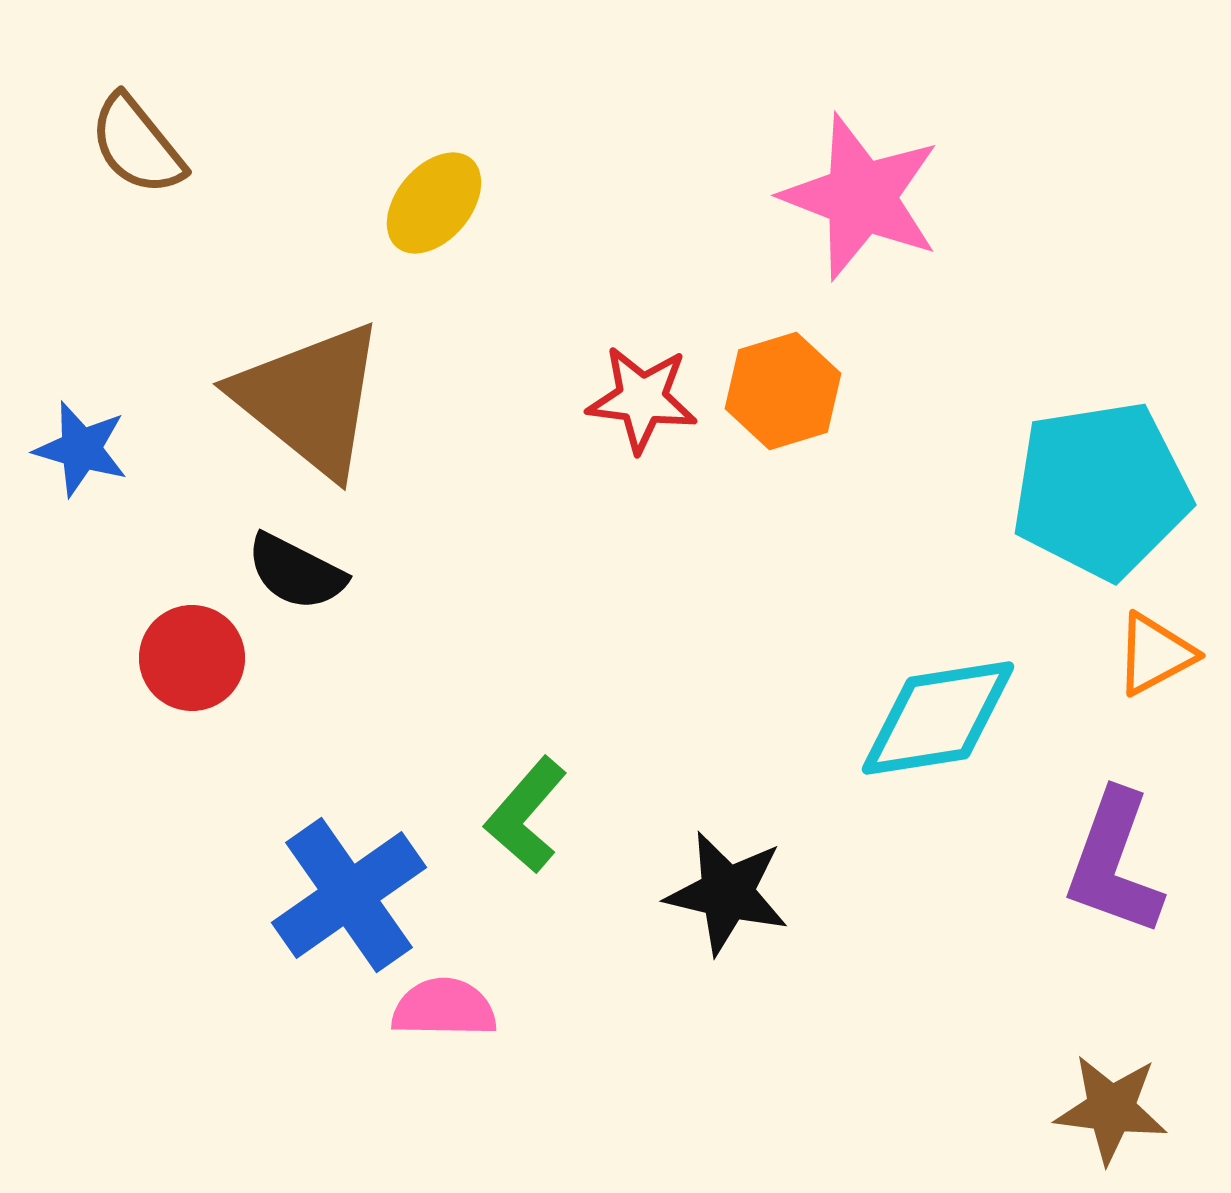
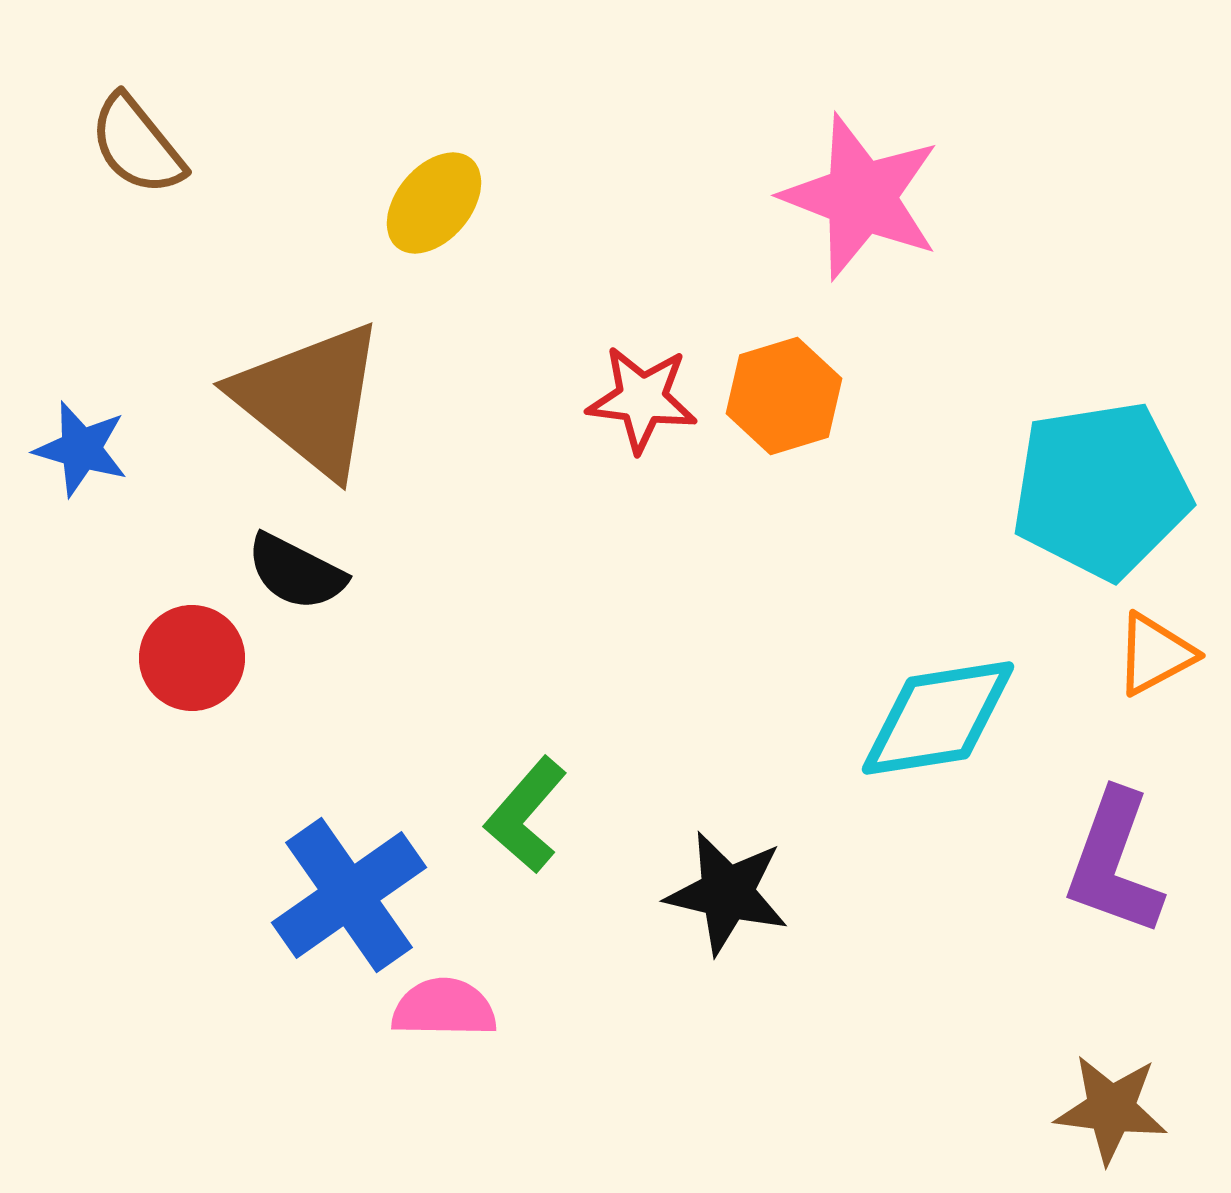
orange hexagon: moved 1 px right, 5 px down
